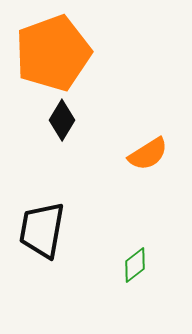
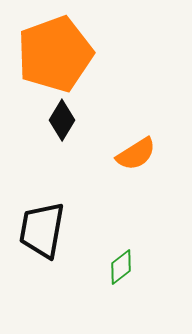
orange pentagon: moved 2 px right, 1 px down
orange semicircle: moved 12 px left
green diamond: moved 14 px left, 2 px down
